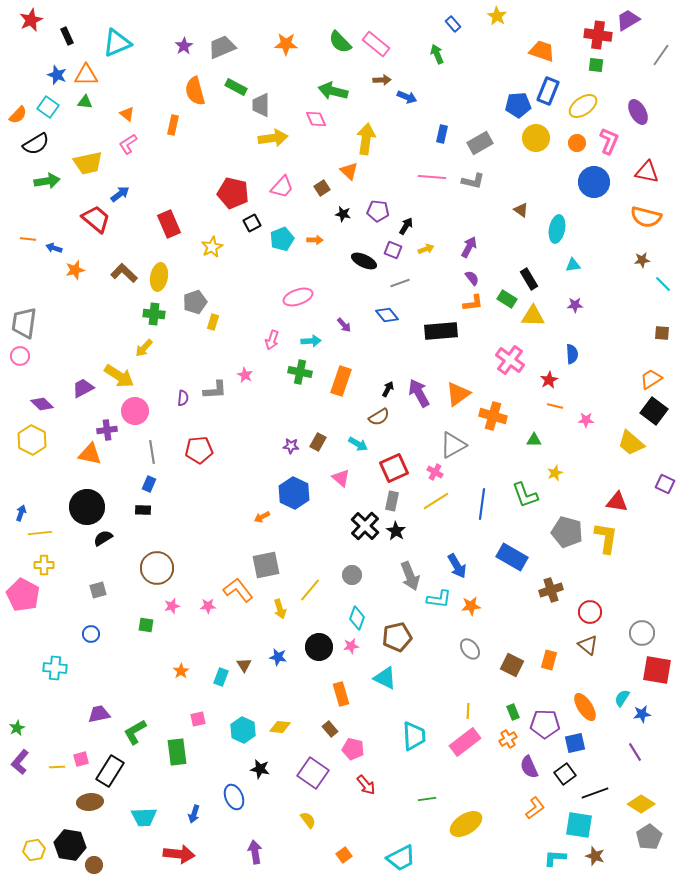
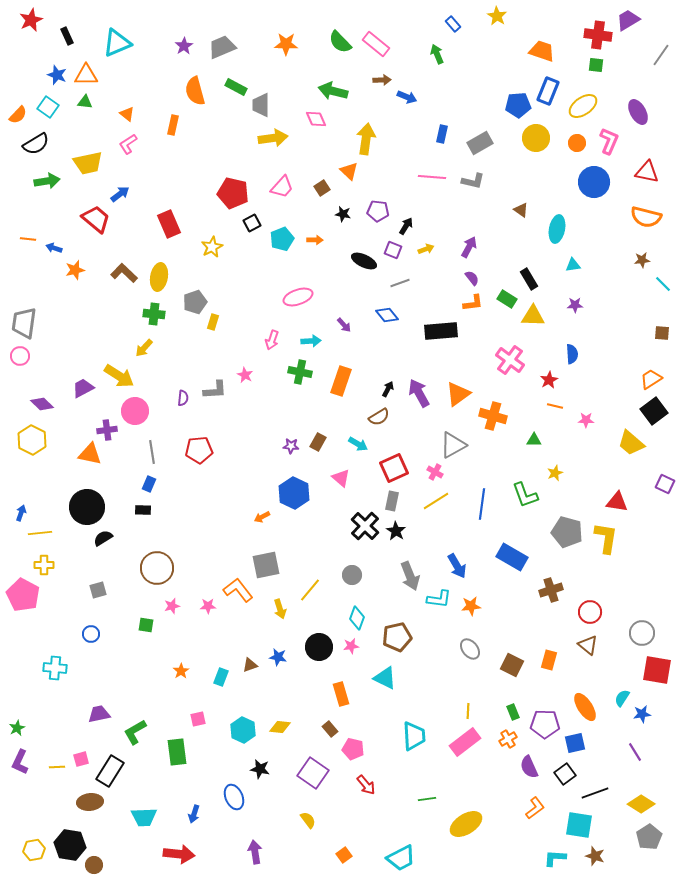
black square at (654, 411): rotated 16 degrees clockwise
brown triangle at (244, 665): moved 6 px right; rotated 42 degrees clockwise
purple L-shape at (20, 762): rotated 15 degrees counterclockwise
